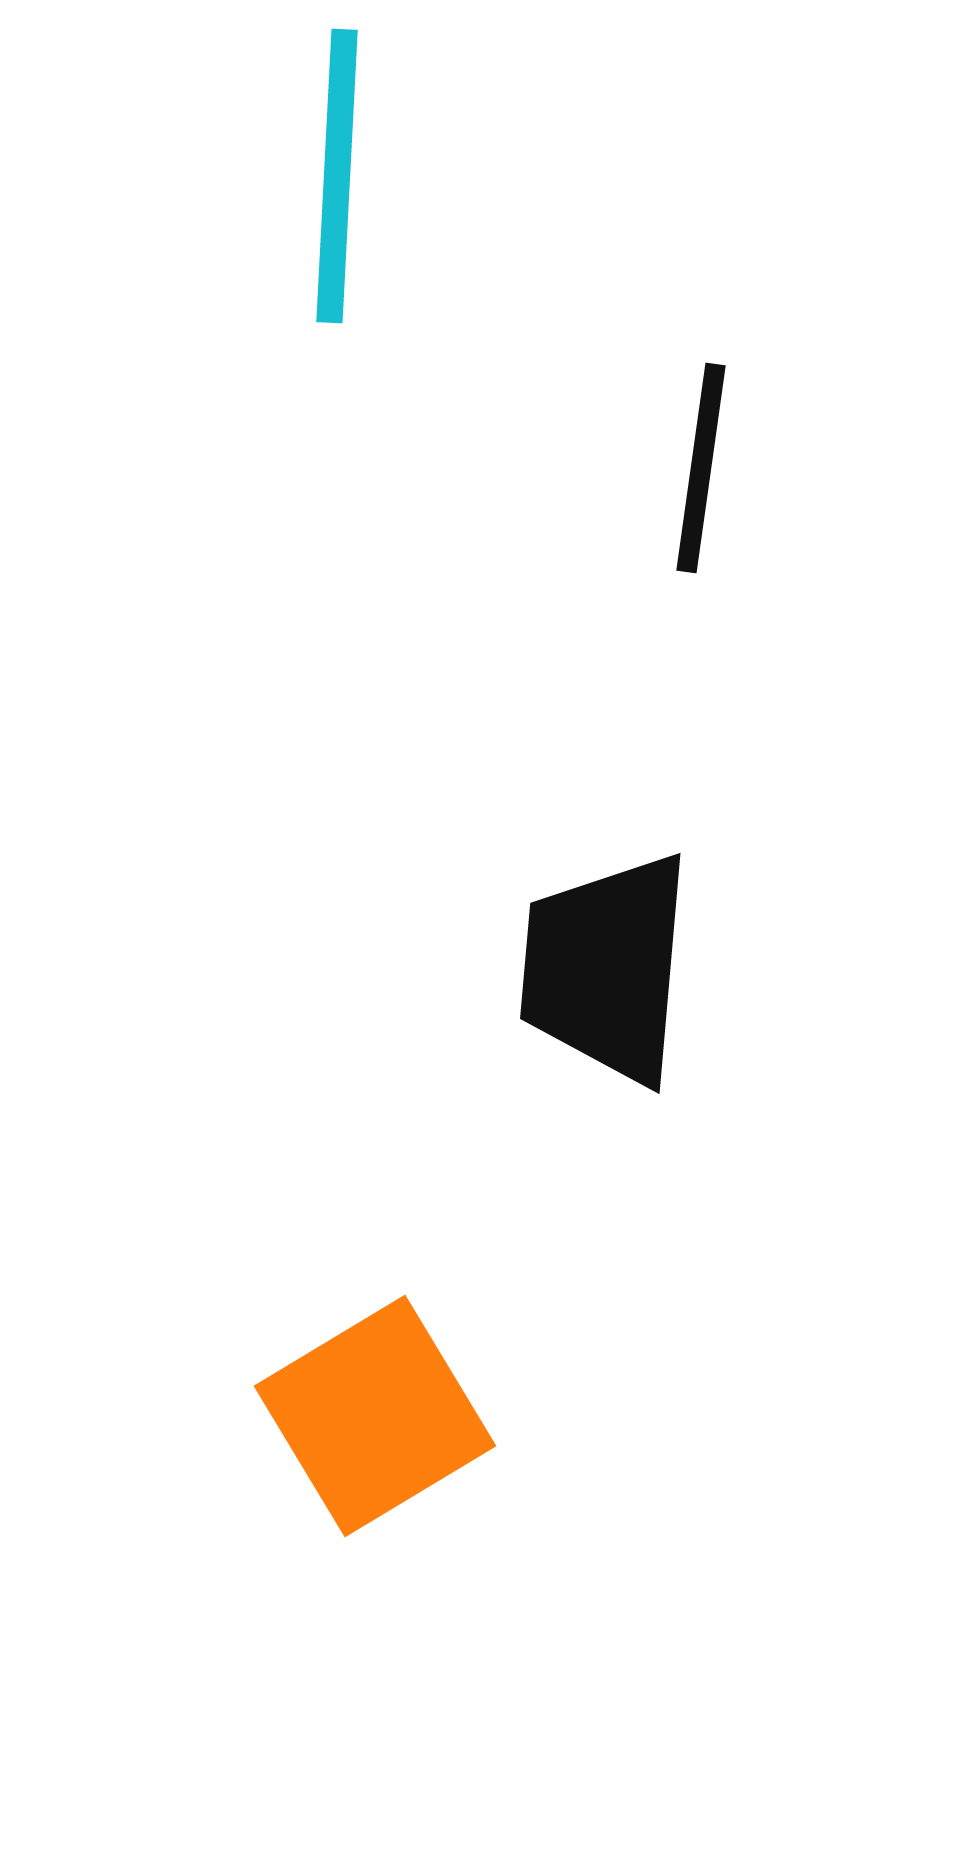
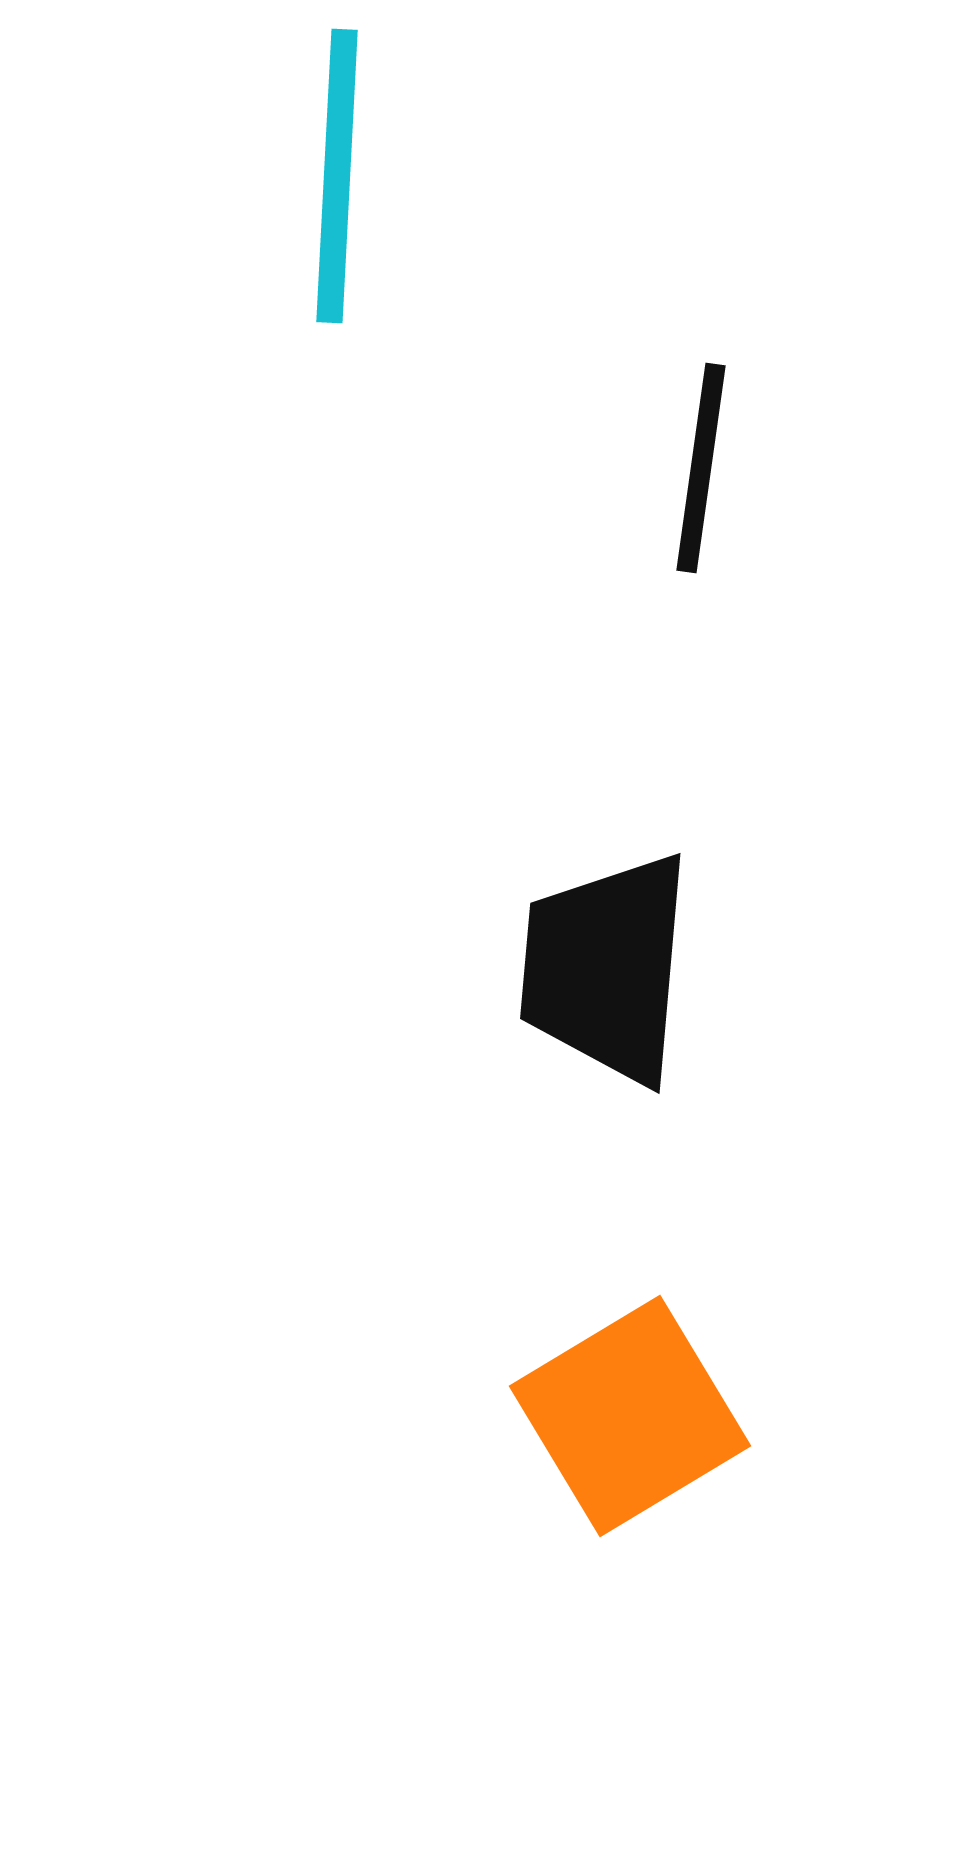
orange square: moved 255 px right
